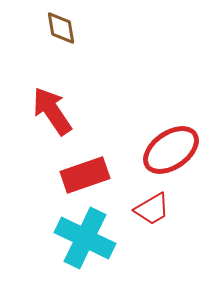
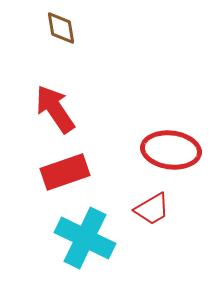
red arrow: moved 3 px right, 2 px up
red ellipse: rotated 42 degrees clockwise
red rectangle: moved 20 px left, 3 px up
